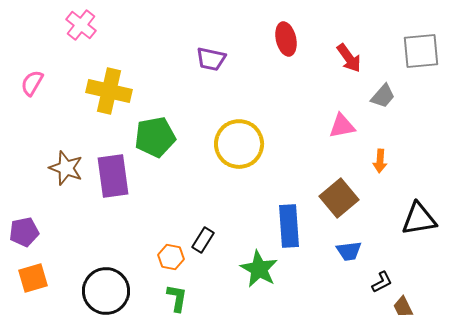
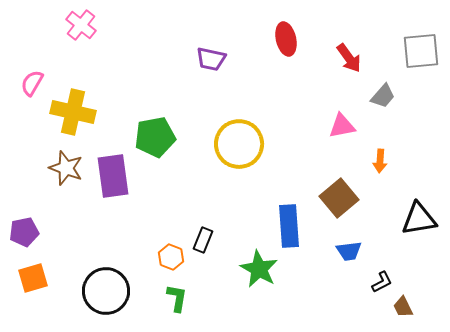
yellow cross: moved 36 px left, 21 px down
black rectangle: rotated 10 degrees counterclockwise
orange hexagon: rotated 10 degrees clockwise
